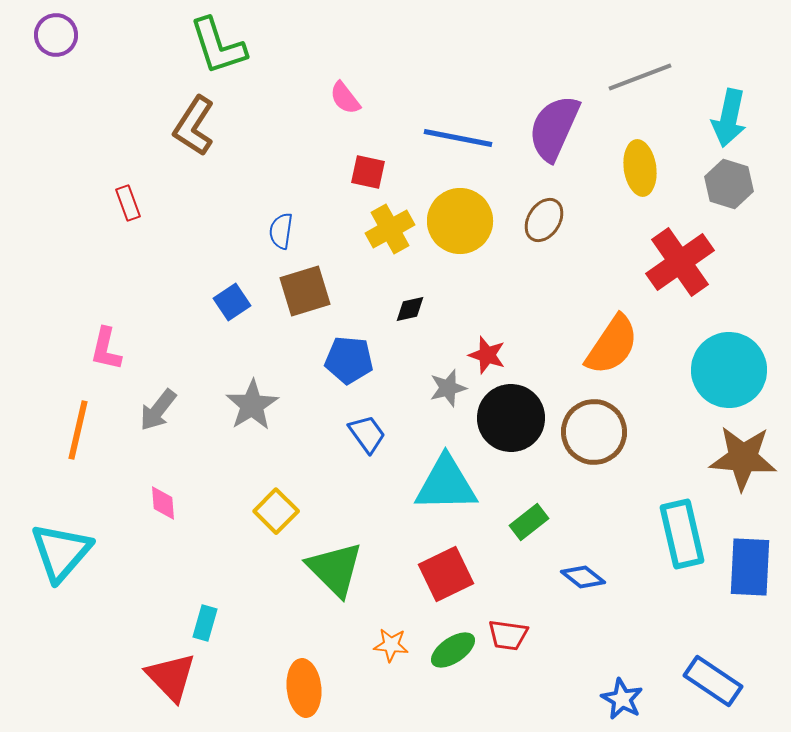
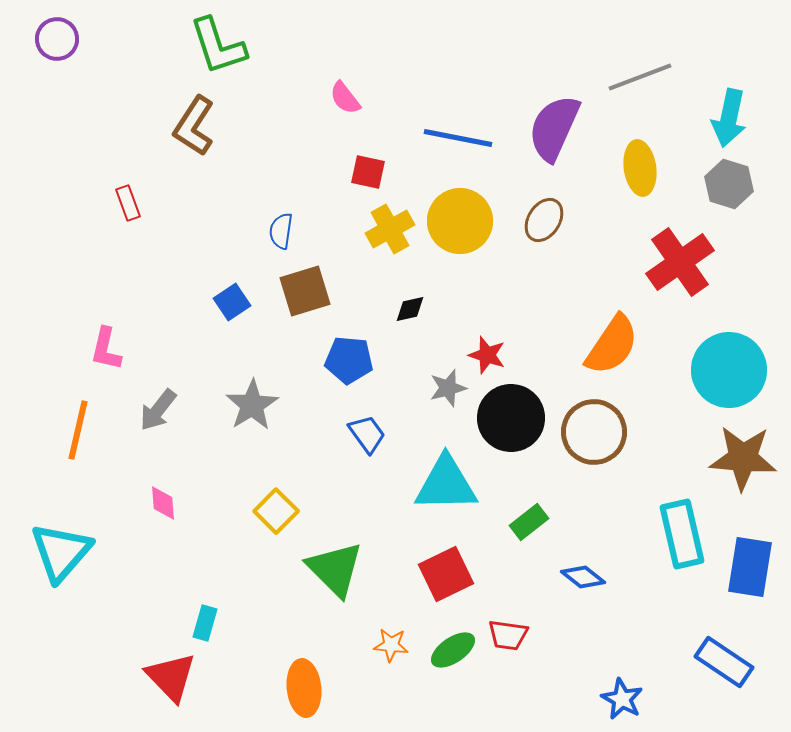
purple circle at (56, 35): moved 1 px right, 4 px down
blue rectangle at (750, 567): rotated 6 degrees clockwise
blue rectangle at (713, 681): moved 11 px right, 19 px up
